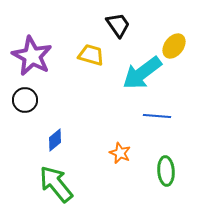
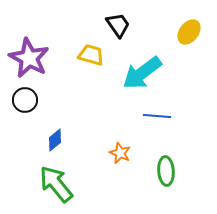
yellow ellipse: moved 15 px right, 14 px up
purple star: moved 3 px left, 2 px down
